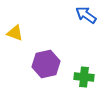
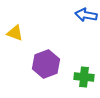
blue arrow: rotated 25 degrees counterclockwise
purple hexagon: rotated 8 degrees counterclockwise
